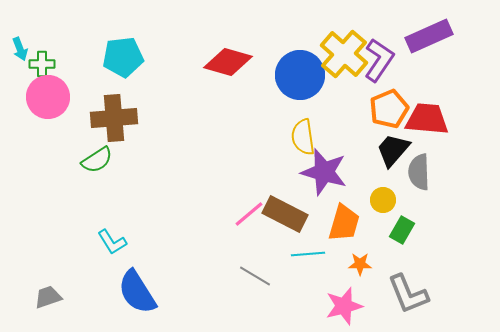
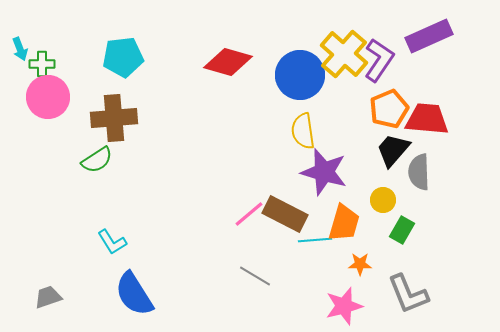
yellow semicircle: moved 6 px up
cyan line: moved 7 px right, 14 px up
blue semicircle: moved 3 px left, 2 px down
